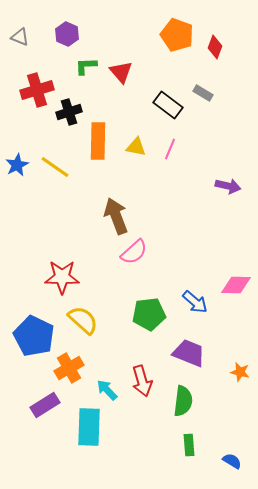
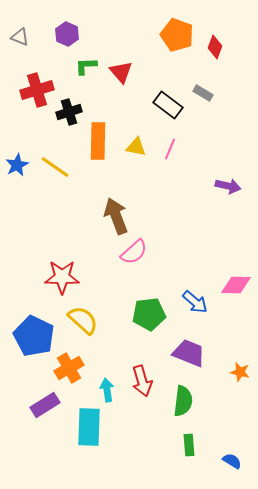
cyan arrow: rotated 35 degrees clockwise
